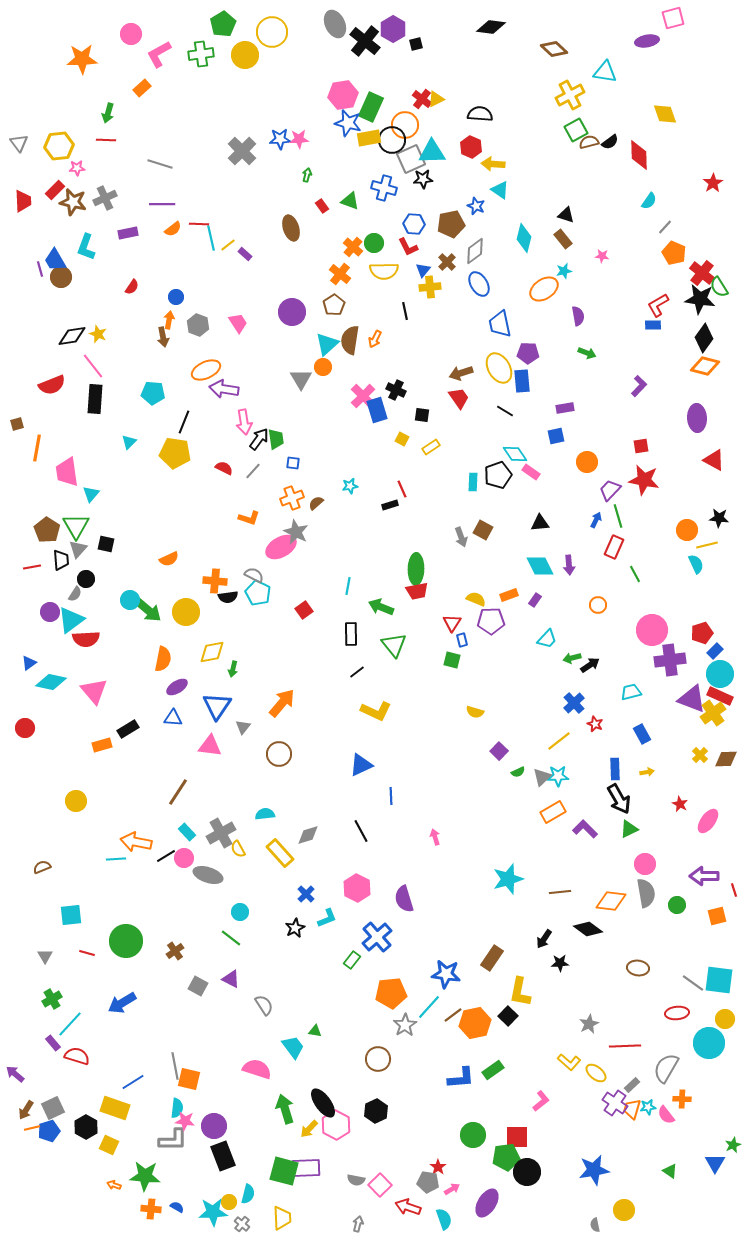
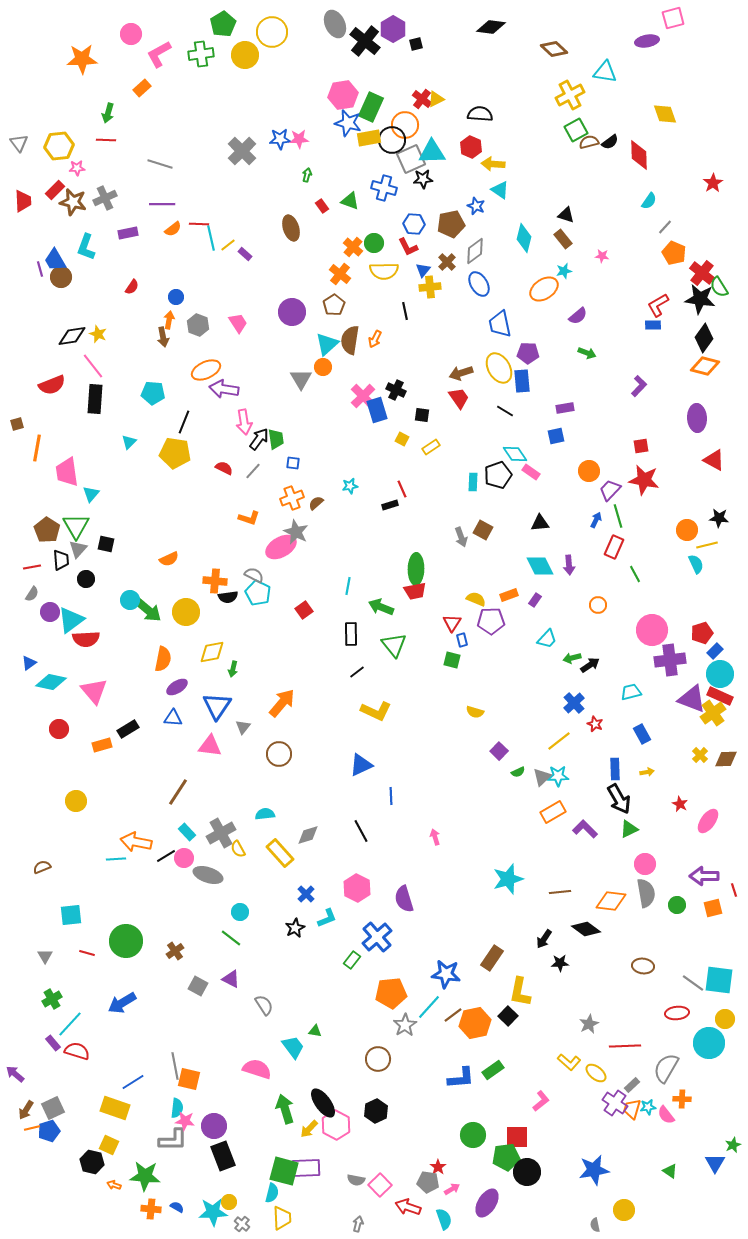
purple semicircle at (578, 316): rotated 60 degrees clockwise
orange circle at (587, 462): moved 2 px right, 9 px down
red trapezoid at (417, 591): moved 2 px left
gray semicircle at (75, 594): moved 43 px left
red circle at (25, 728): moved 34 px right, 1 px down
orange square at (717, 916): moved 4 px left, 8 px up
black diamond at (588, 929): moved 2 px left
brown ellipse at (638, 968): moved 5 px right, 2 px up
red semicircle at (77, 1056): moved 5 px up
black hexagon at (86, 1127): moved 6 px right, 35 px down; rotated 15 degrees counterclockwise
cyan semicircle at (248, 1194): moved 24 px right, 1 px up
